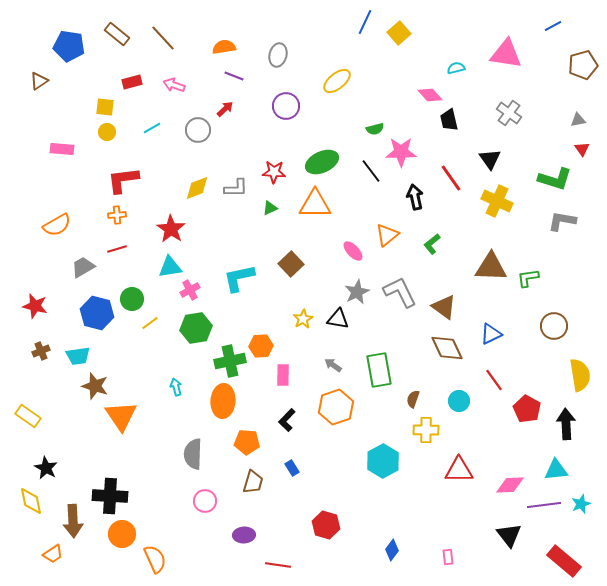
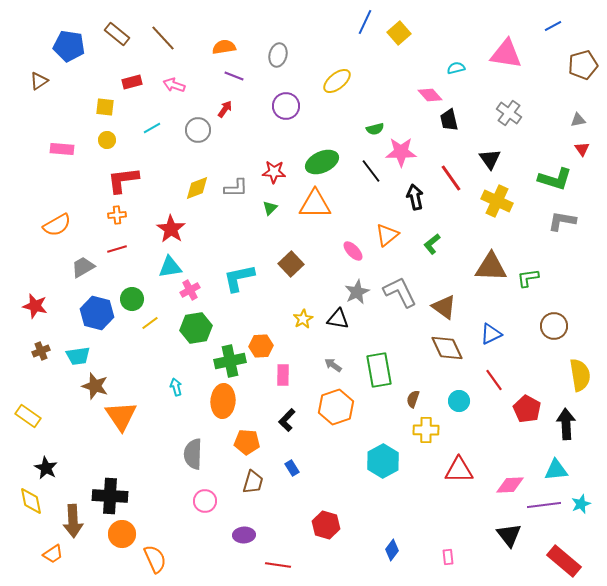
red arrow at (225, 109): rotated 12 degrees counterclockwise
yellow circle at (107, 132): moved 8 px down
green triangle at (270, 208): rotated 21 degrees counterclockwise
